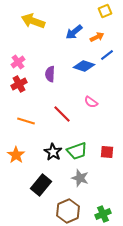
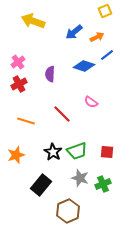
orange star: rotated 18 degrees clockwise
green cross: moved 30 px up
